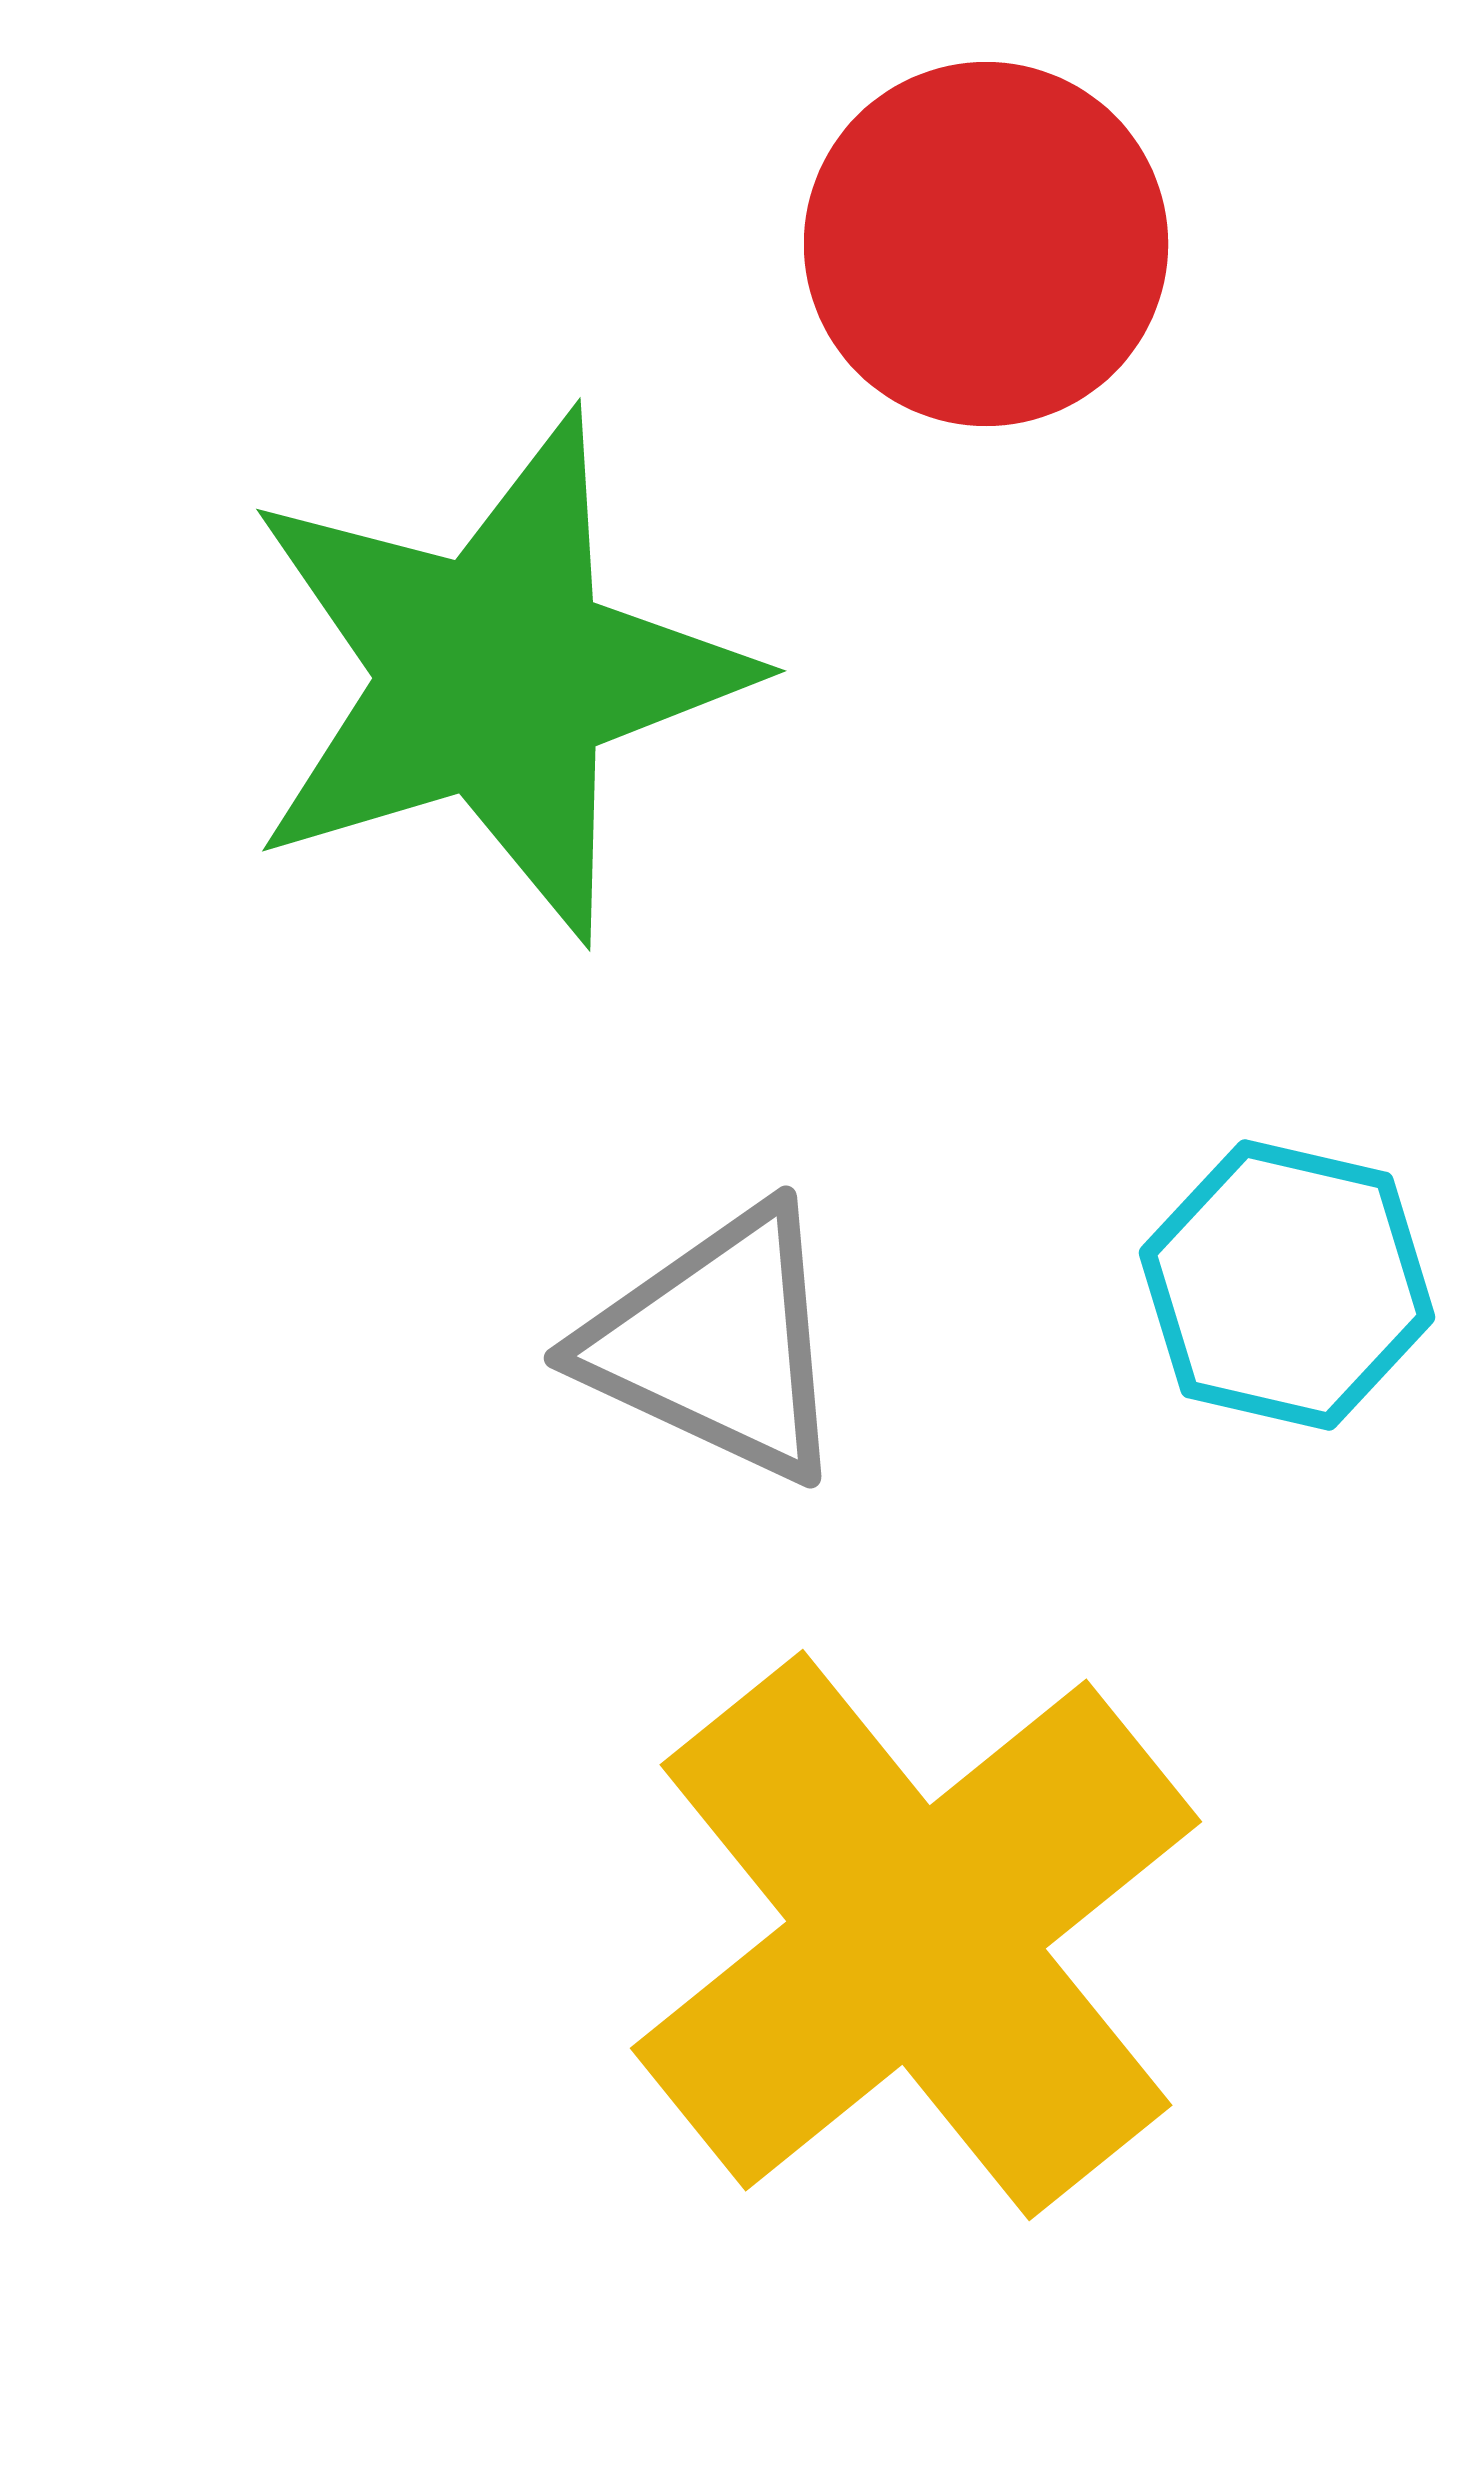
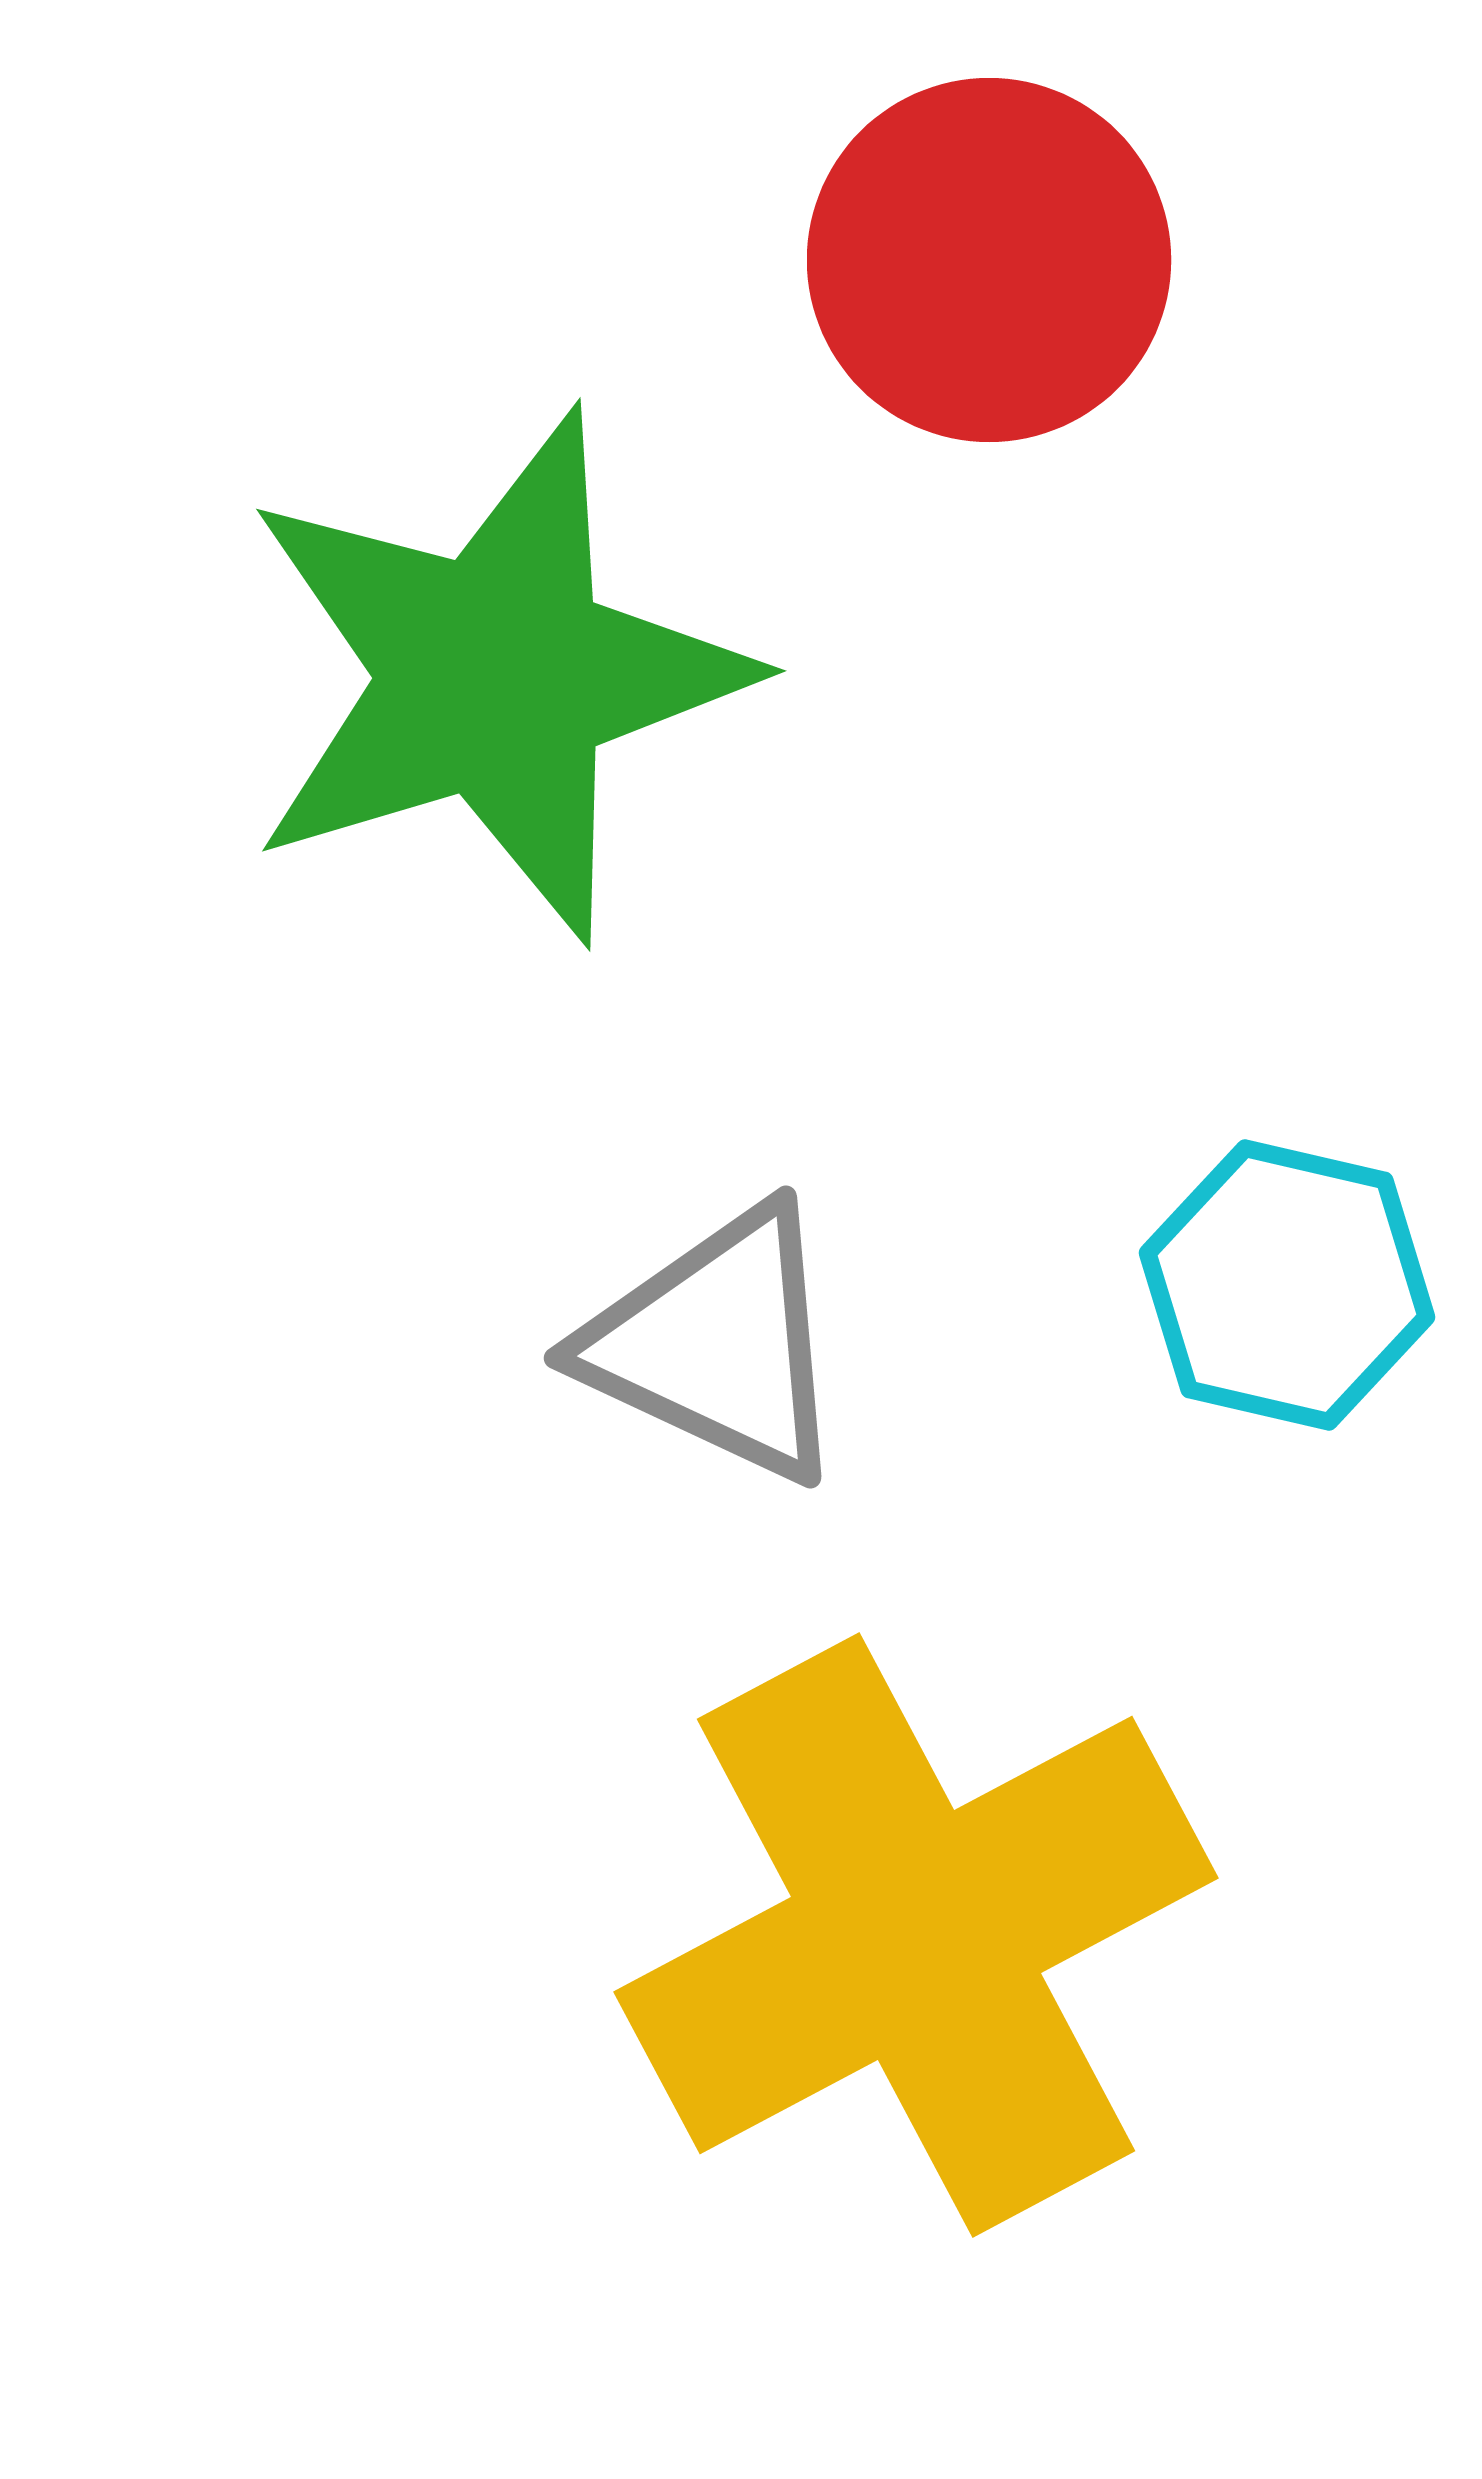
red circle: moved 3 px right, 16 px down
yellow cross: rotated 11 degrees clockwise
